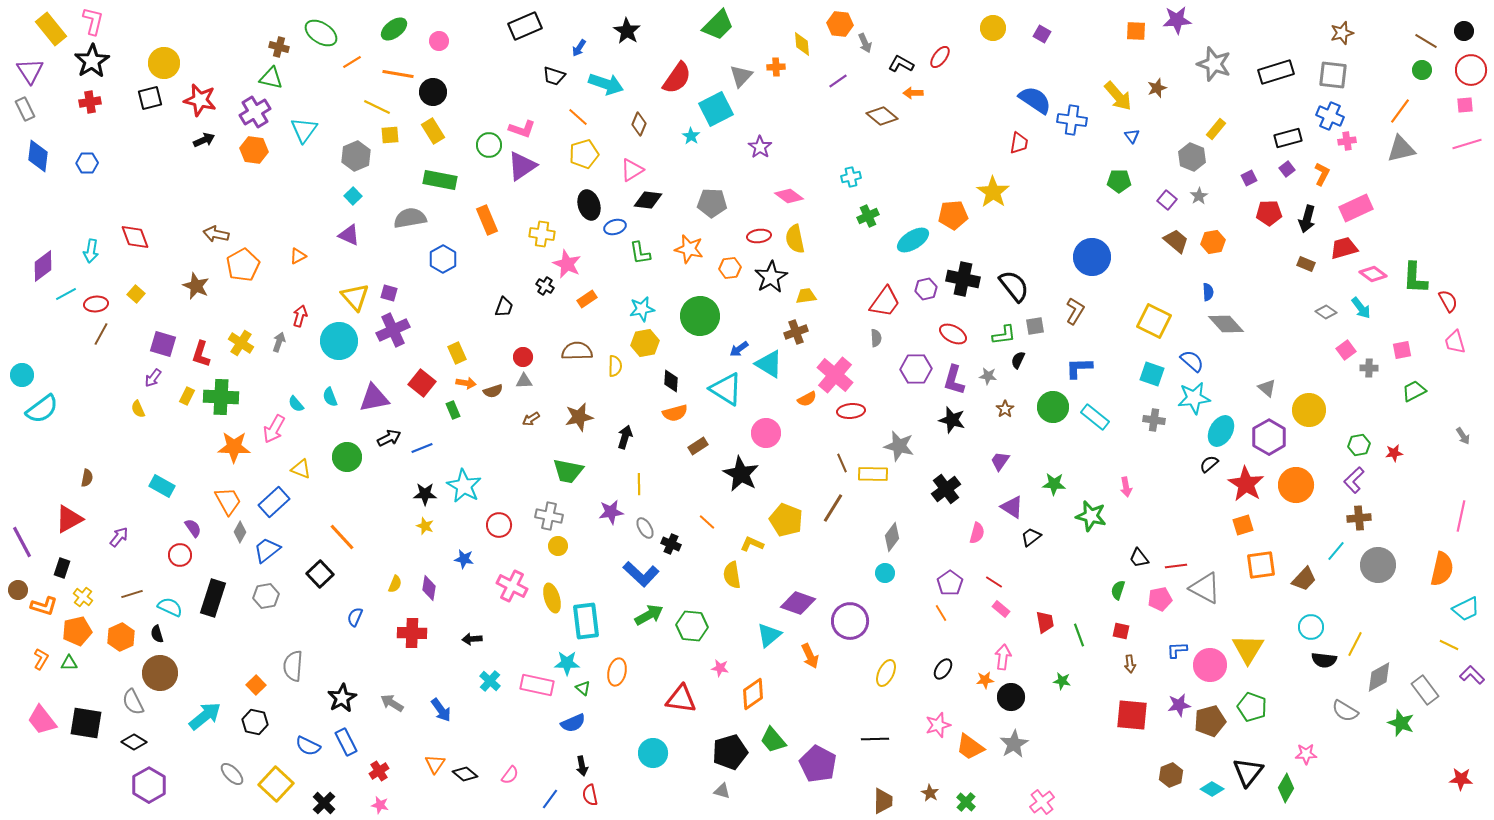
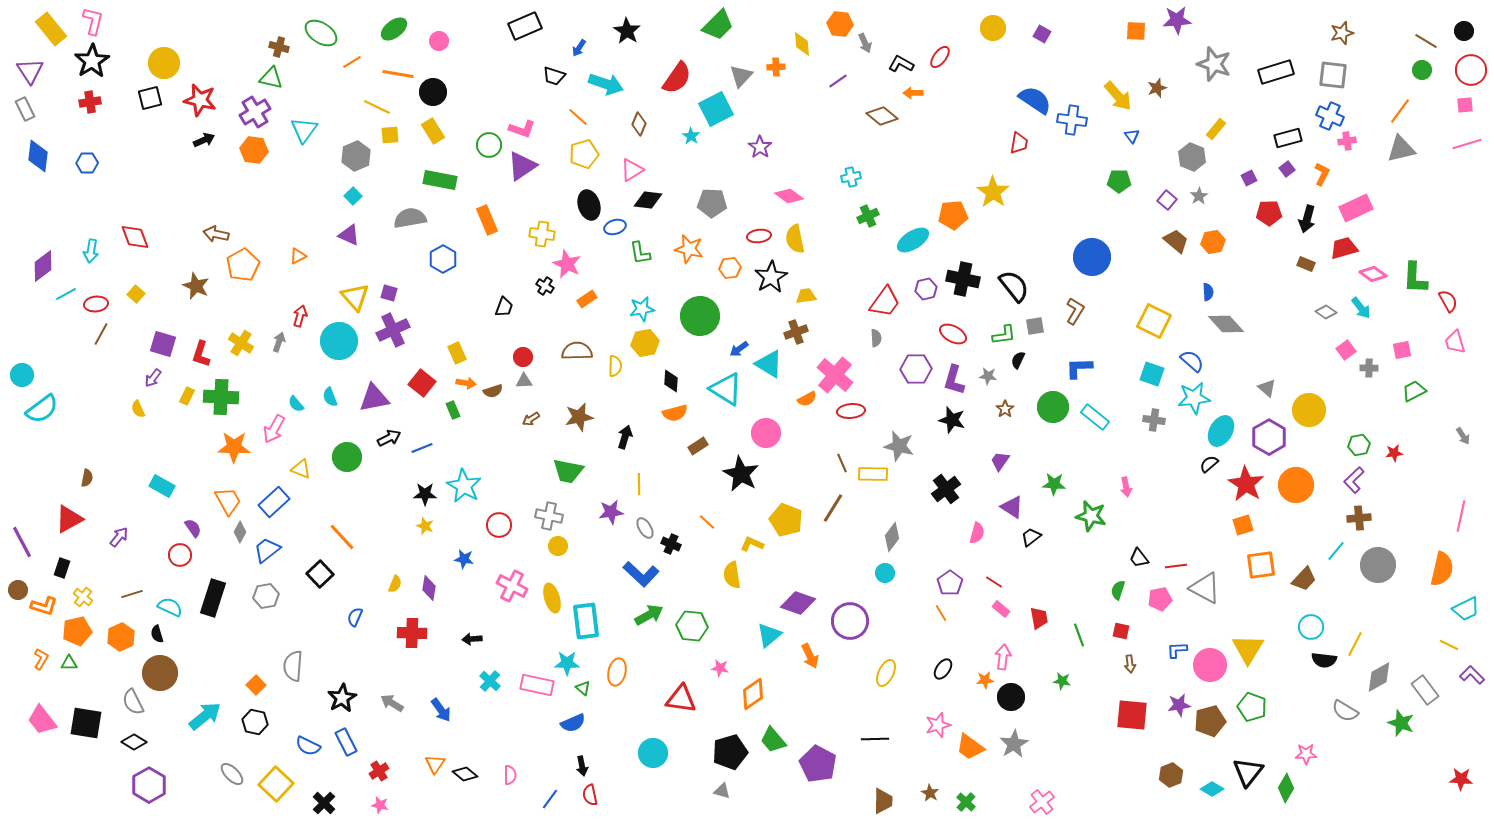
red trapezoid at (1045, 622): moved 6 px left, 4 px up
pink semicircle at (510, 775): rotated 36 degrees counterclockwise
